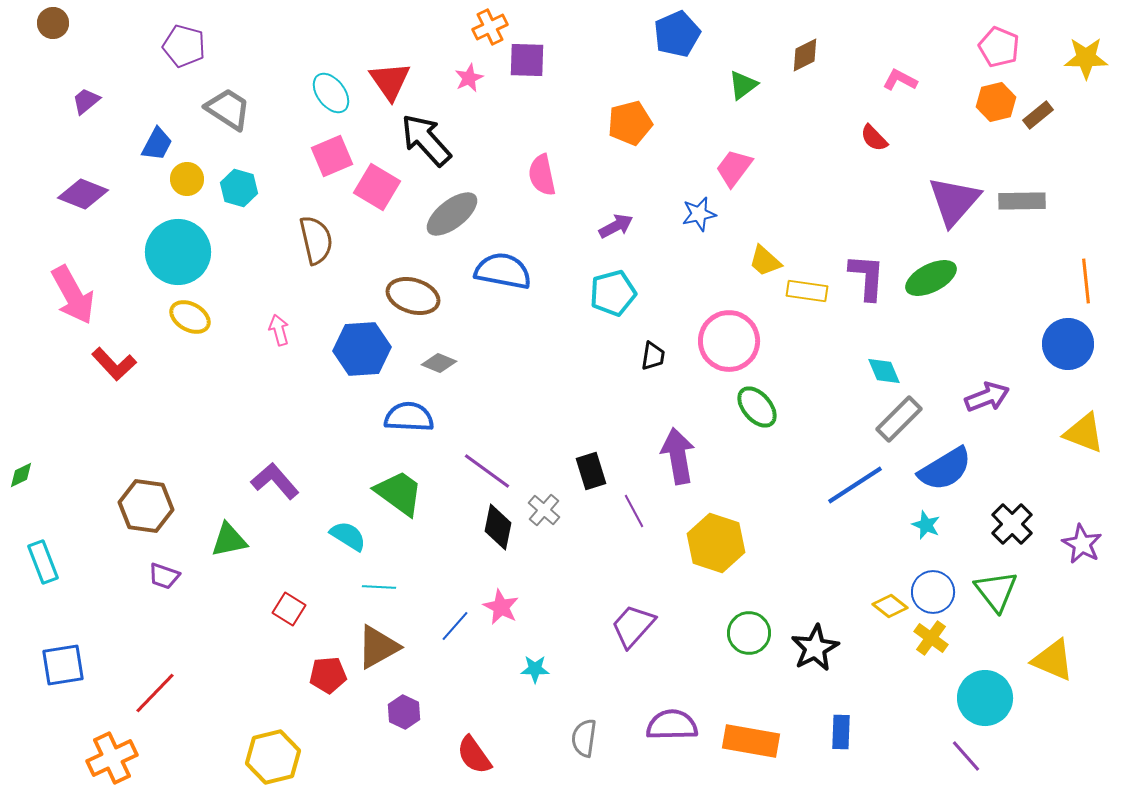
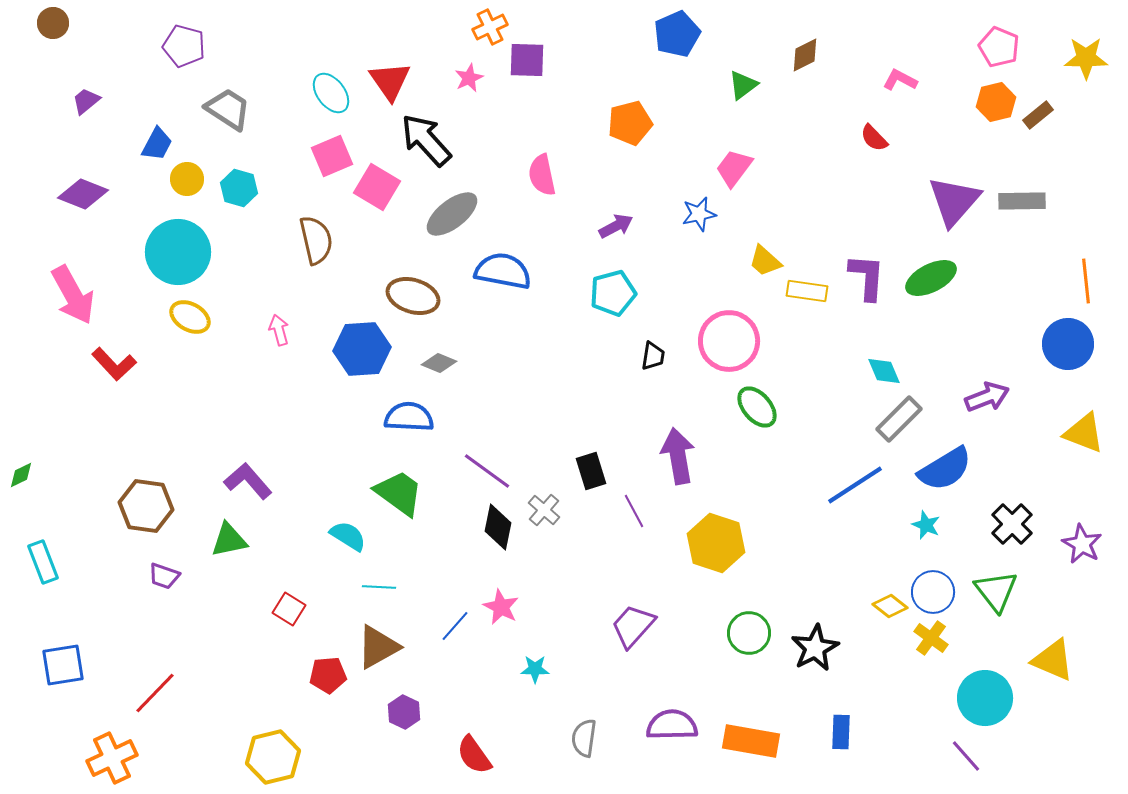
purple L-shape at (275, 481): moved 27 px left
